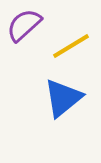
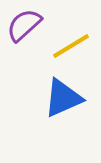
blue triangle: rotated 15 degrees clockwise
